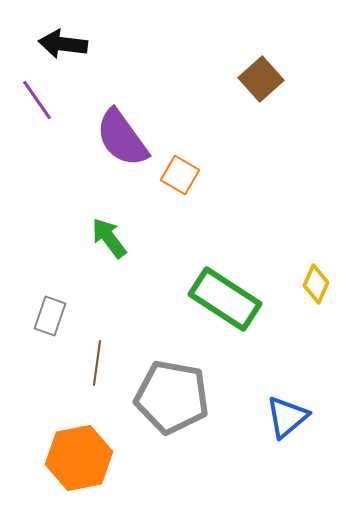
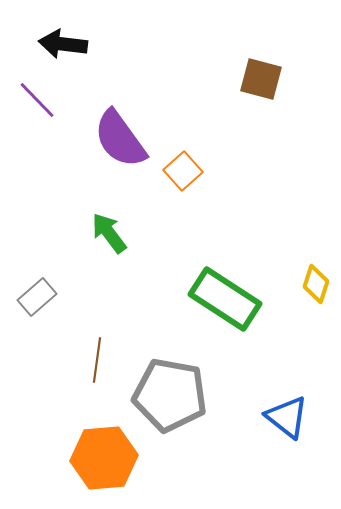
brown square: rotated 33 degrees counterclockwise
purple line: rotated 9 degrees counterclockwise
purple semicircle: moved 2 px left, 1 px down
orange square: moved 3 px right, 4 px up; rotated 18 degrees clockwise
green arrow: moved 5 px up
yellow diamond: rotated 6 degrees counterclockwise
gray rectangle: moved 13 px left, 19 px up; rotated 30 degrees clockwise
brown line: moved 3 px up
gray pentagon: moved 2 px left, 2 px up
blue triangle: rotated 42 degrees counterclockwise
orange hexagon: moved 25 px right; rotated 6 degrees clockwise
